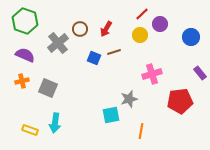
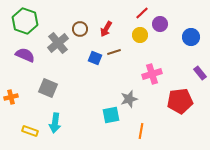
red line: moved 1 px up
blue square: moved 1 px right
orange cross: moved 11 px left, 16 px down
yellow rectangle: moved 1 px down
